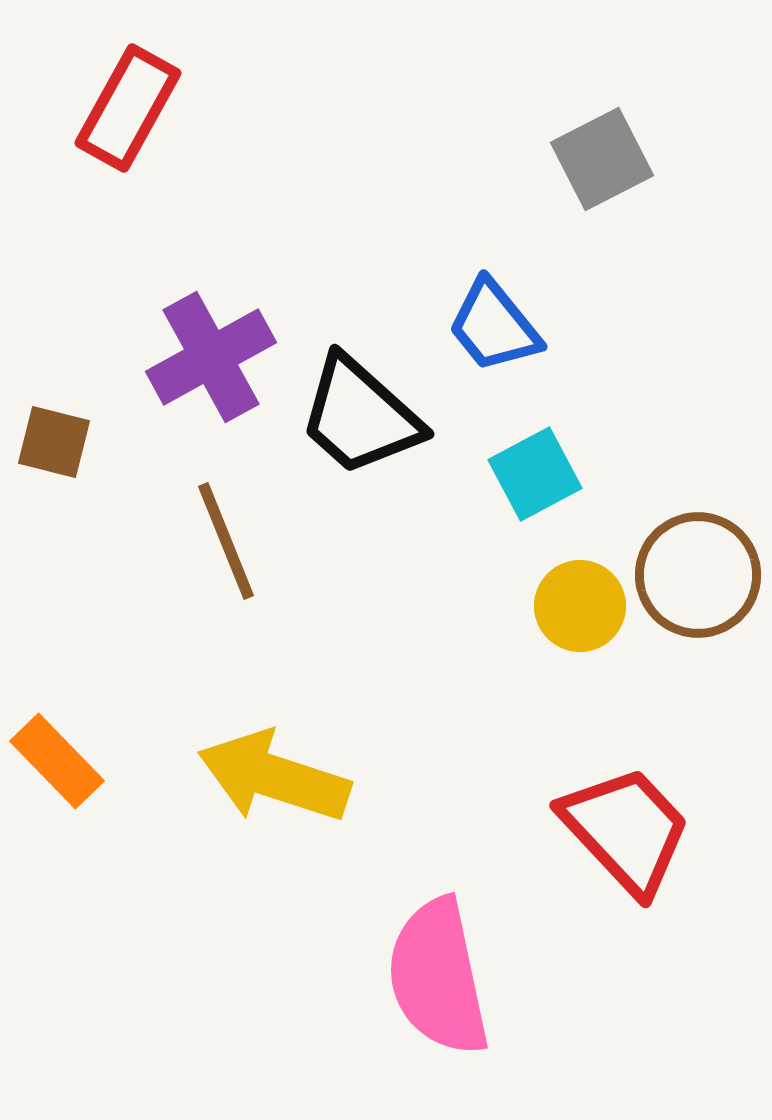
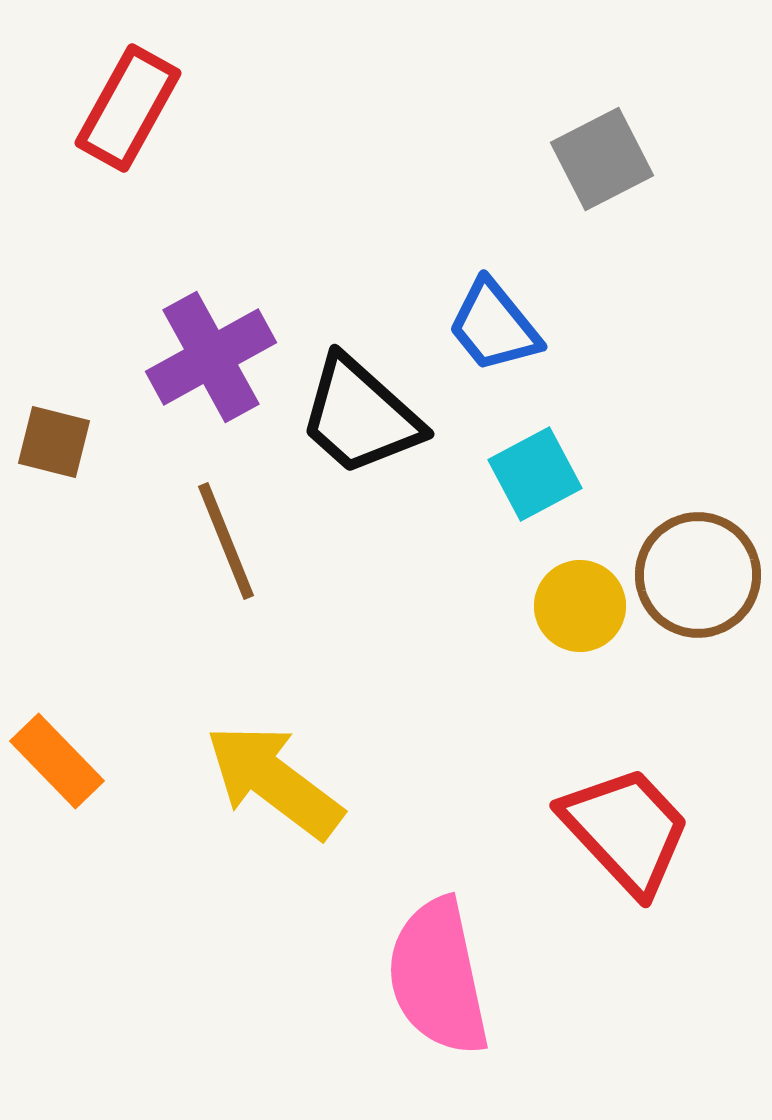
yellow arrow: moved 4 px down; rotated 19 degrees clockwise
